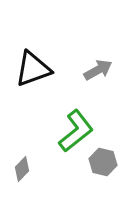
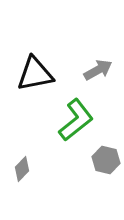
black triangle: moved 2 px right, 5 px down; rotated 9 degrees clockwise
green L-shape: moved 11 px up
gray hexagon: moved 3 px right, 2 px up
